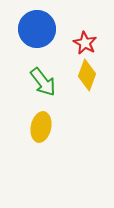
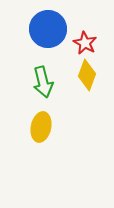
blue circle: moved 11 px right
green arrow: rotated 24 degrees clockwise
